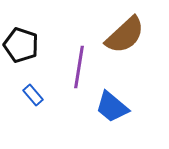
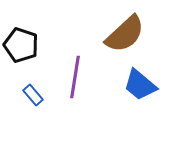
brown semicircle: moved 1 px up
purple line: moved 4 px left, 10 px down
blue trapezoid: moved 28 px right, 22 px up
